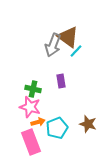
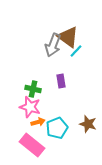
pink rectangle: moved 1 px right, 3 px down; rotated 30 degrees counterclockwise
